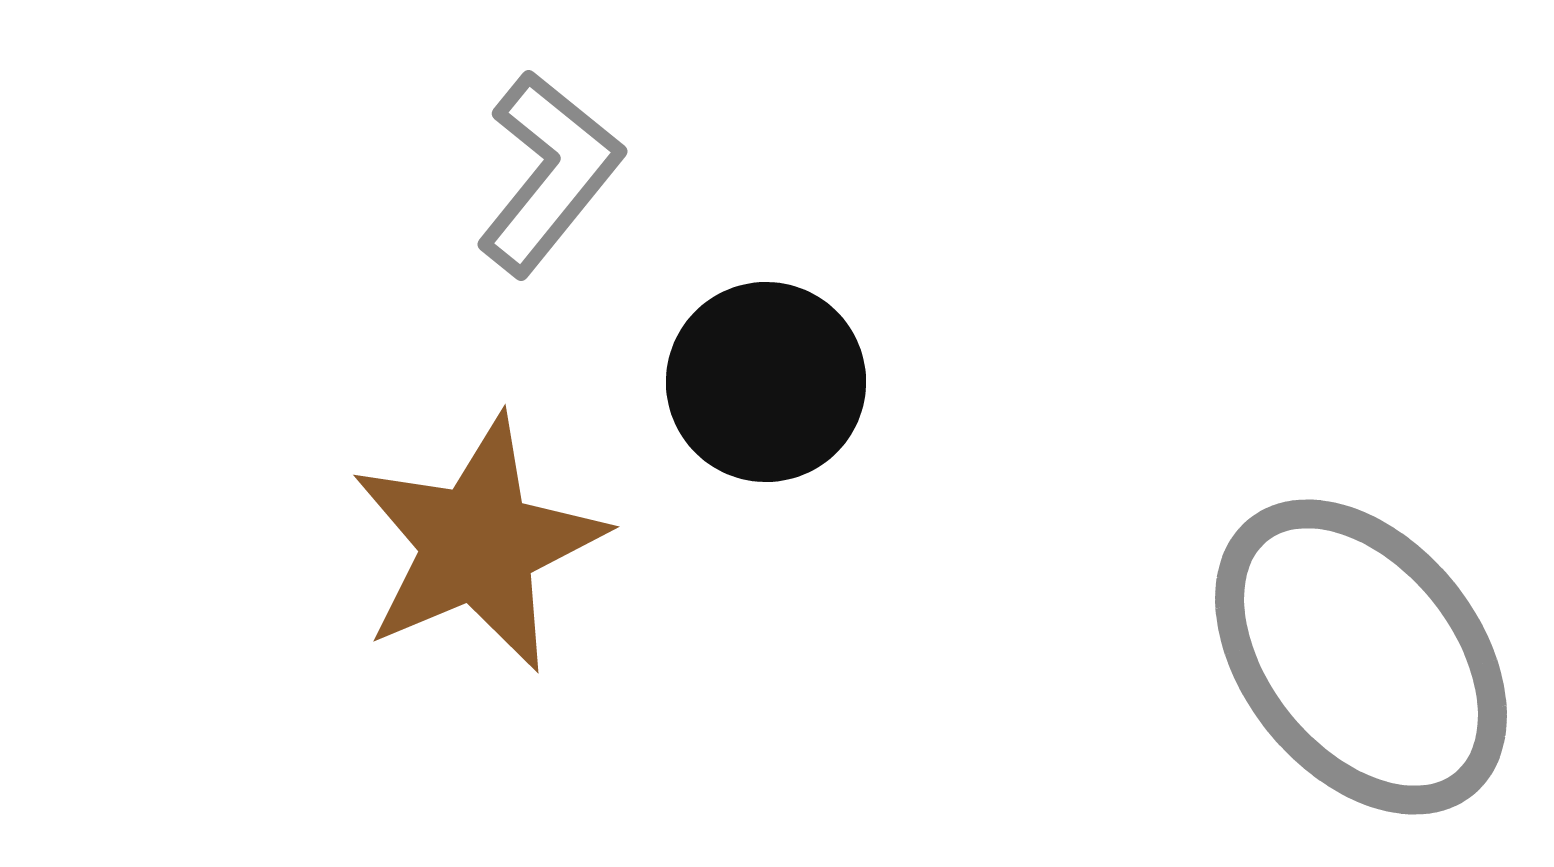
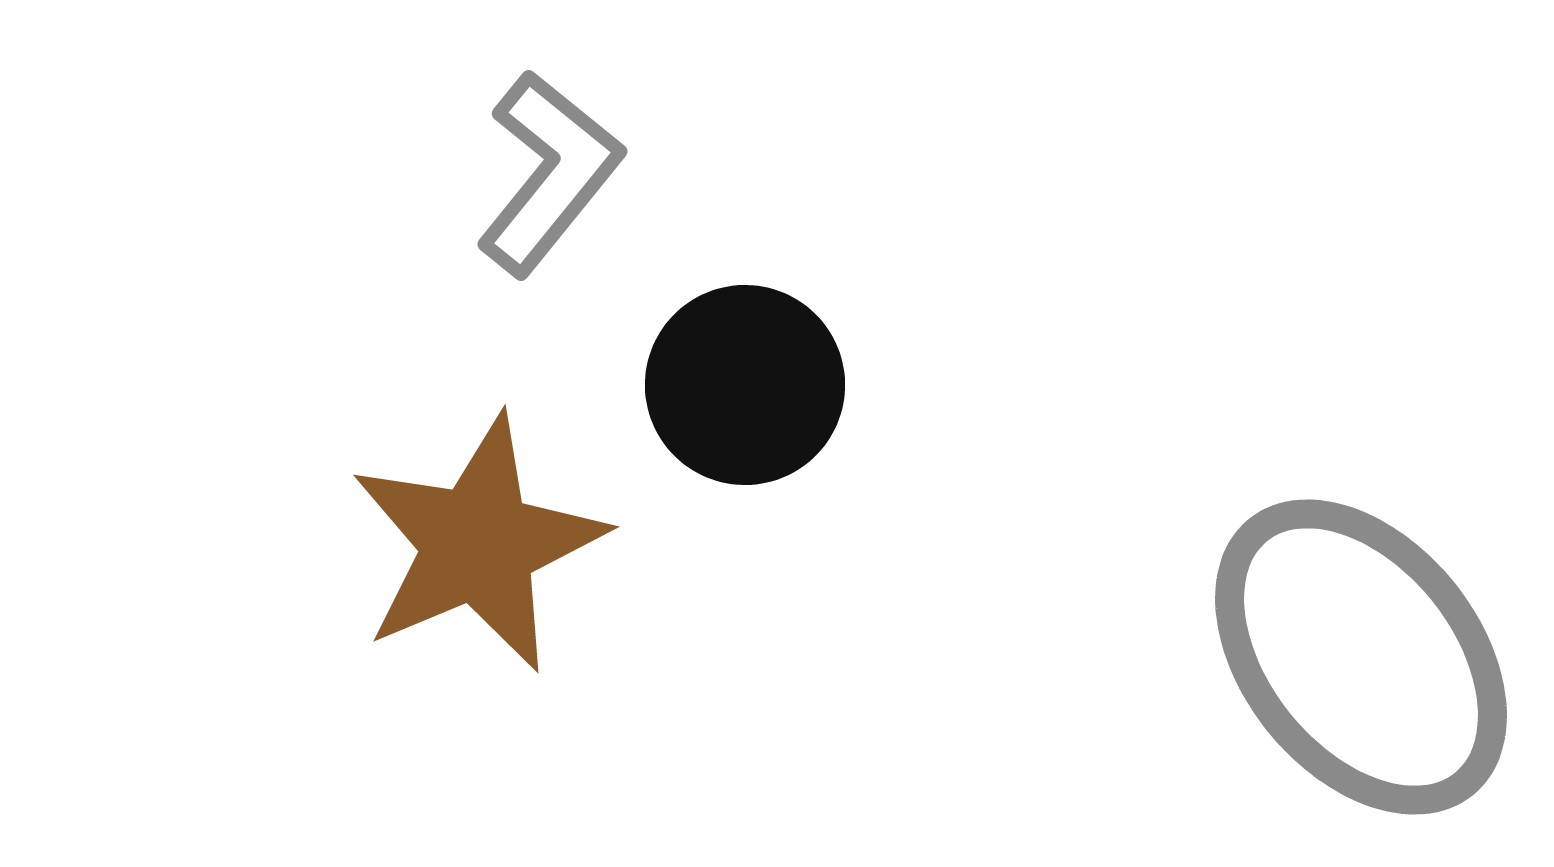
black circle: moved 21 px left, 3 px down
